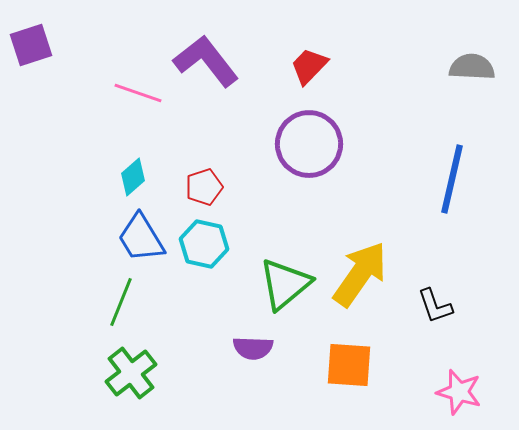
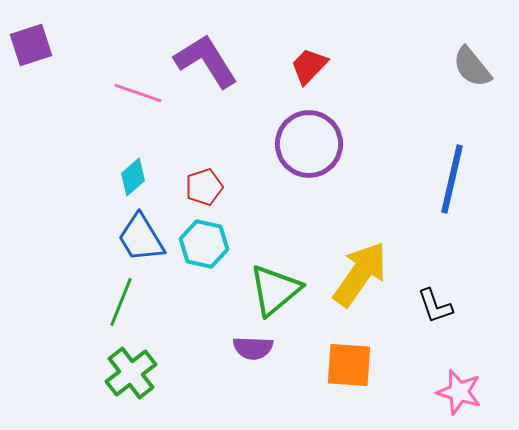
purple L-shape: rotated 6 degrees clockwise
gray semicircle: rotated 132 degrees counterclockwise
green triangle: moved 10 px left, 6 px down
